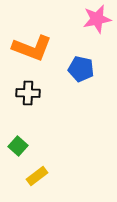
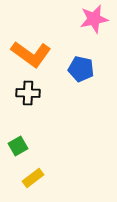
pink star: moved 3 px left
orange L-shape: moved 1 px left, 6 px down; rotated 15 degrees clockwise
green square: rotated 18 degrees clockwise
yellow rectangle: moved 4 px left, 2 px down
